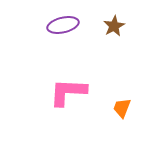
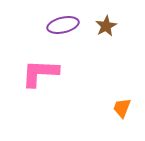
brown star: moved 8 px left
pink L-shape: moved 28 px left, 19 px up
